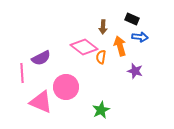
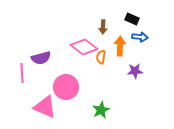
orange arrow: rotated 18 degrees clockwise
purple semicircle: rotated 12 degrees clockwise
purple star: rotated 21 degrees counterclockwise
pink triangle: moved 4 px right, 5 px down
